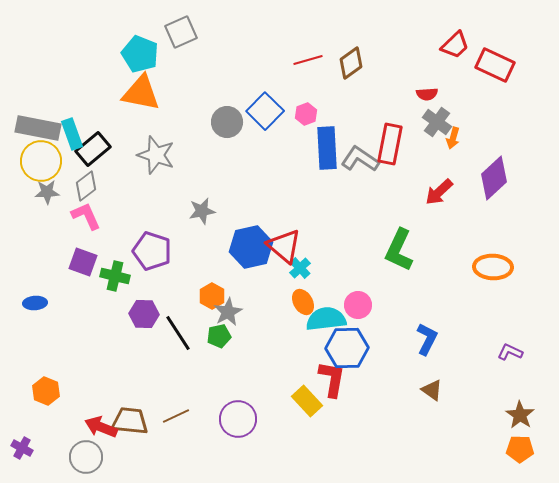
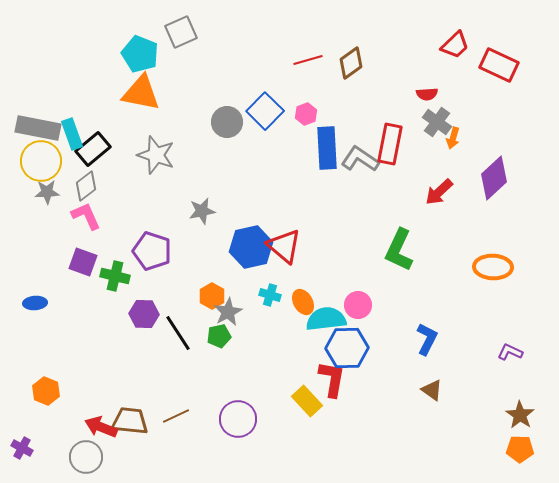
red rectangle at (495, 65): moved 4 px right
cyan cross at (300, 268): moved 30 px left, 27 px down; rotated 30 degrees counterclockwise
